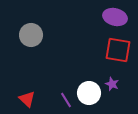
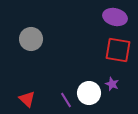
gray circle: moved 4 px down
